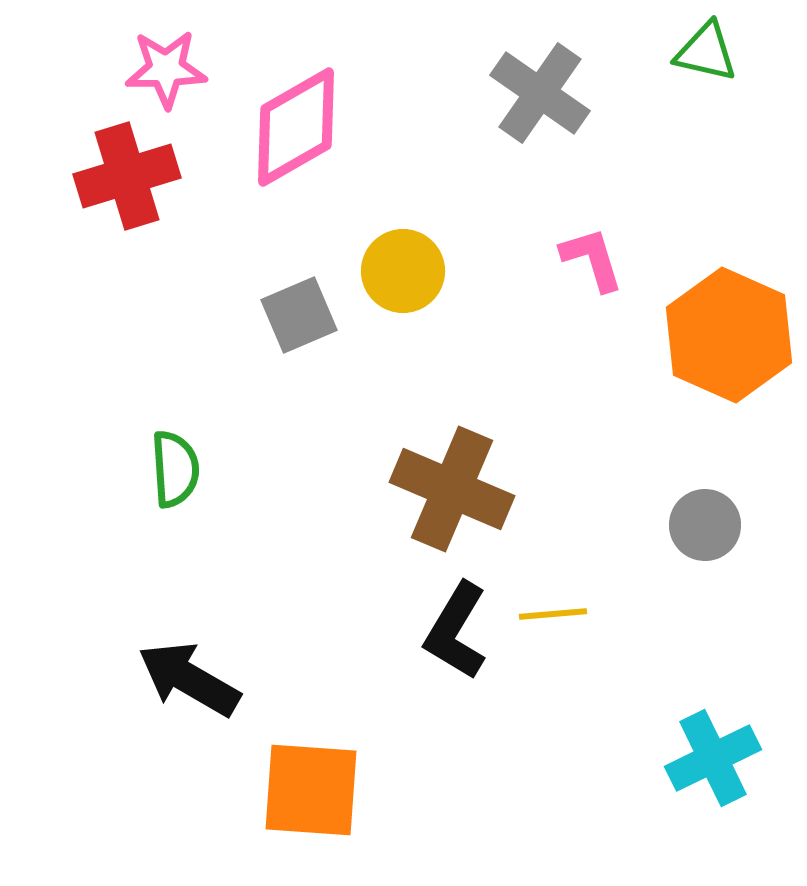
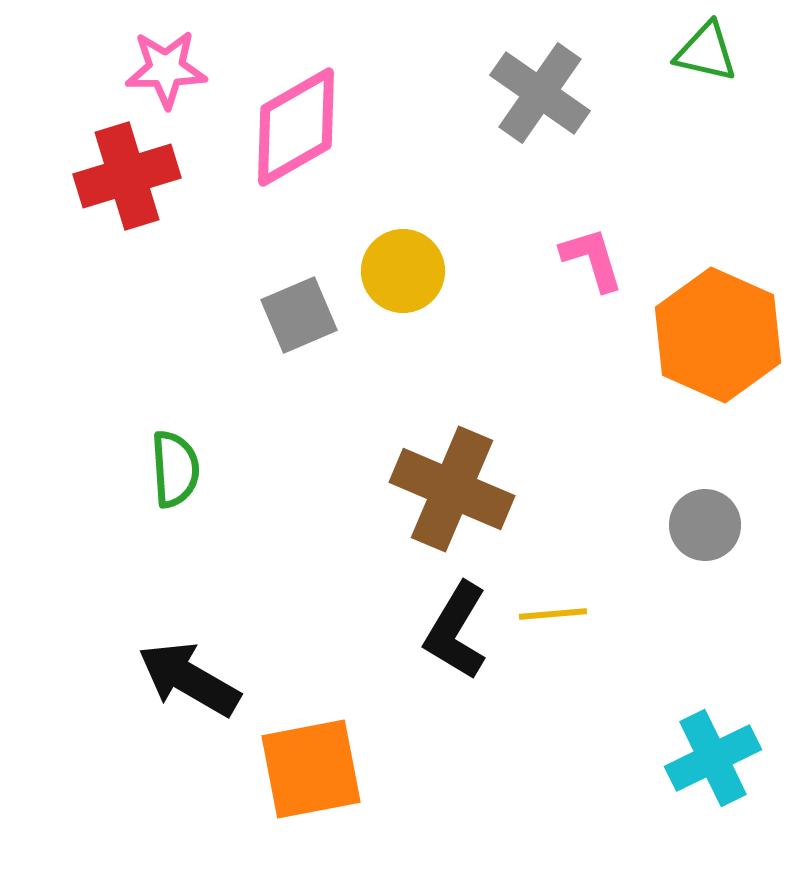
orange hexagon: moved 11 px left
orange square: moved 21 px up; rotated 15 degrees counterclockwise
